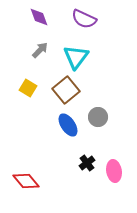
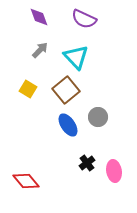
cyan triangle: rotated 20 degrees counterclockwise
yellow square: moved 1 px down
